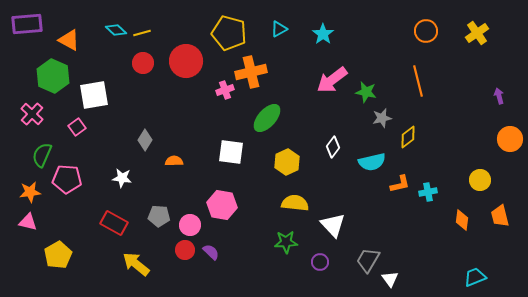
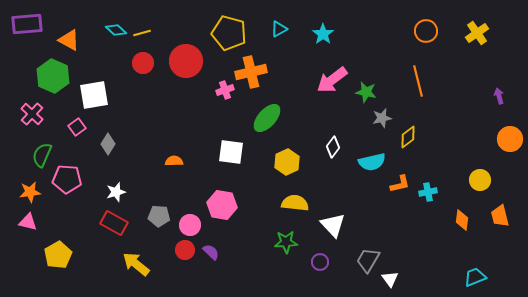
gray diamond at (145, 140): moved 37 px left, 4 px down
white star at (122, 178): moved 6 px left, 14 px down; rotated 24 degrees counterclockwise
